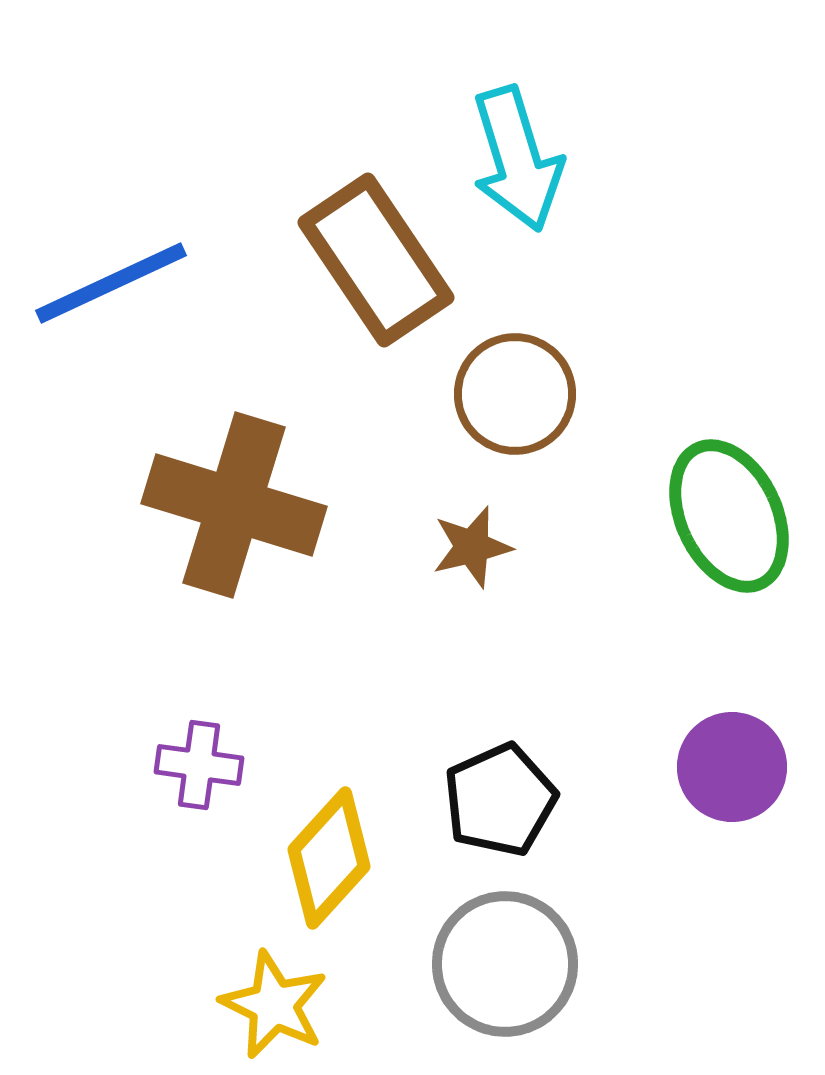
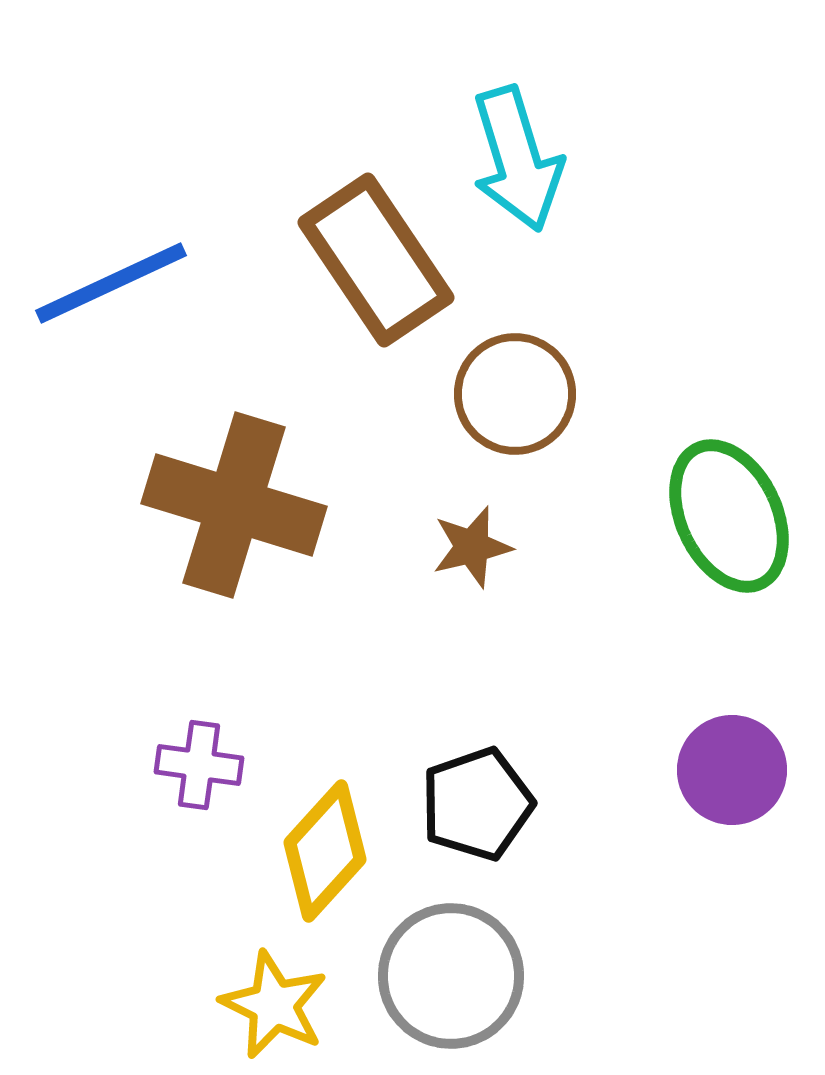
purple circle: moved 3 px down
black pentagon: moved 23 px left, 4 px down; rotated 5 degrees clockwise
yellow diamond: moved 4 px left, 7 px up
gray circle: moved 54 px left, 12 px down
